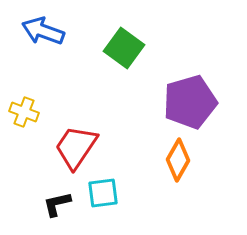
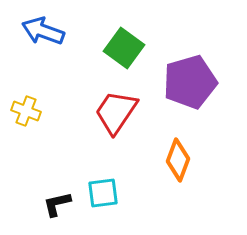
purple pentagon: moved 20 px up
yellow cross: moved 2 px right, 1 px up
red trapezoid: moved 40 px right, 35 px up
orange diamond: rotated 9 degrees counterclockwise
